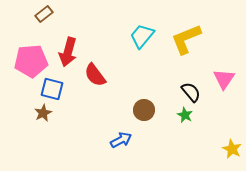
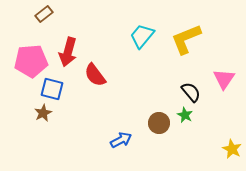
brown circle: moved 15 px right, 13 px down
